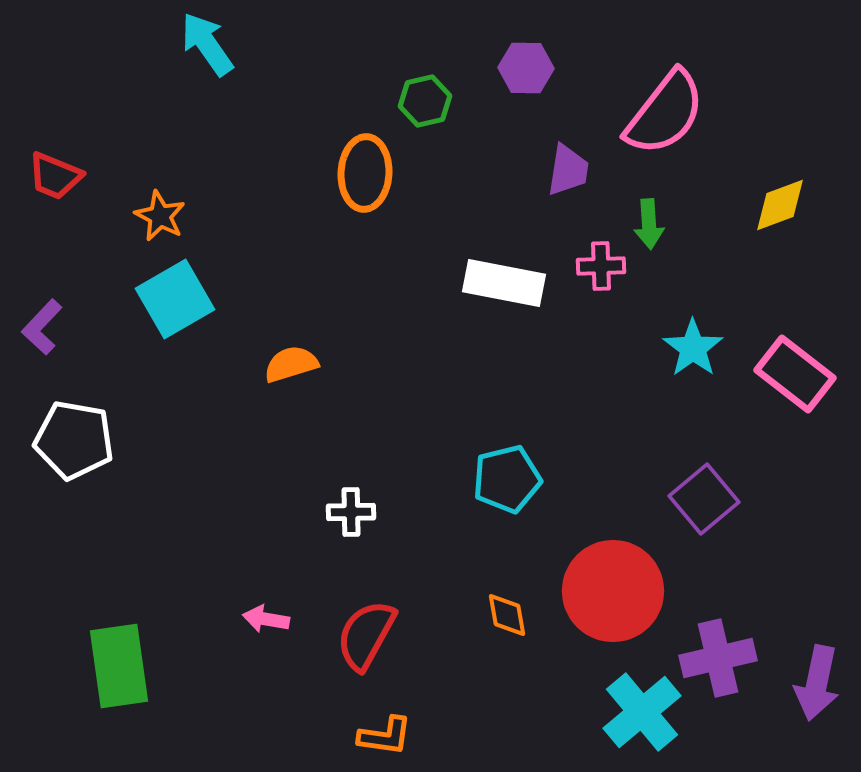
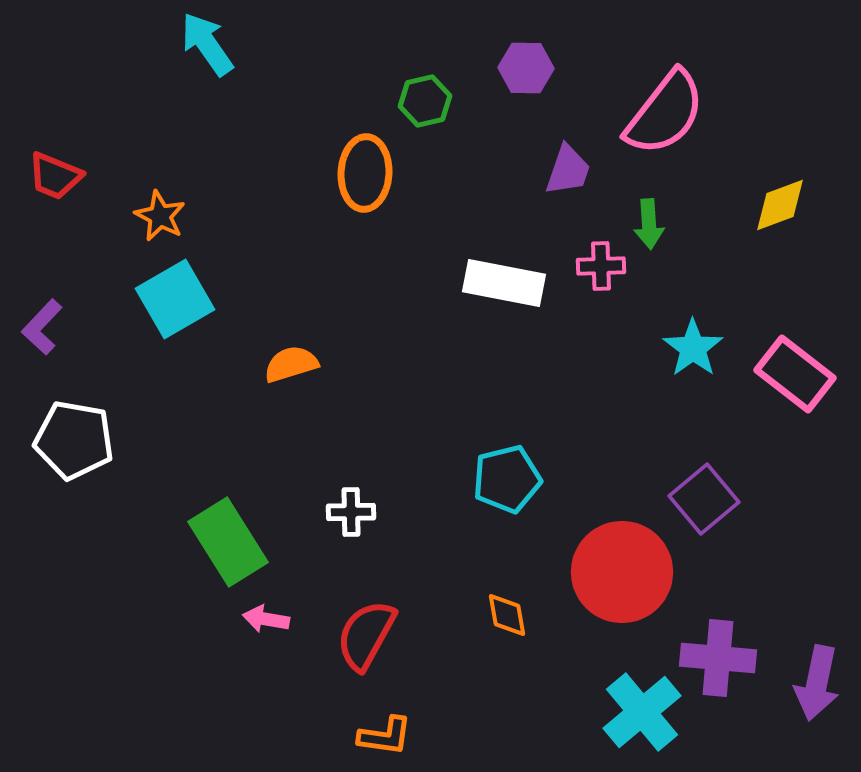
purple trapezoid: rotated 10 degrees clockwise
red circle: moved 9 px right, 19 px up
purple cross: rotated 18 degrees clockwise
green rectangle: moved 109 px right, 124 px up; rotated 24 degrees counterclockwise
